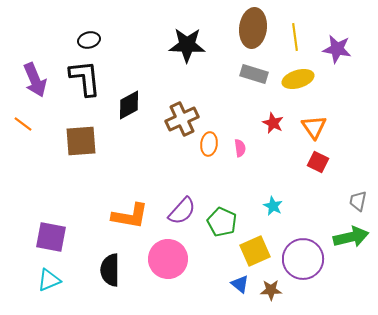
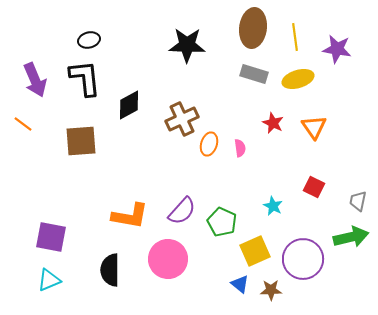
orange ellipse: rotated 10 degrees clockwise
red square: moved 4 px left, 25 px down
